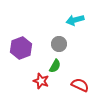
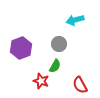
red semicircle: rotated 144 degrees counterclockwise
